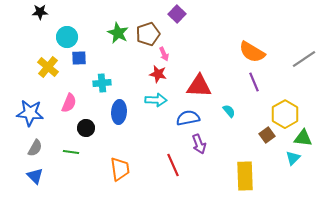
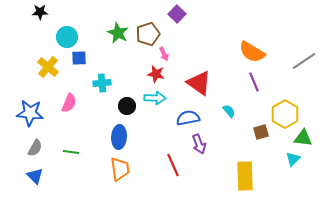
gray line: moved 2 px down
red star: moved 2 px left
red triangle: moved 3 px up; rotated 32 degrees clockwise
cyan arrow: moved 1 px left, 2 px up
blue ellipse: moved 25 px down
black circle: moved 41 px right, 22 px up
brown square: moved 6 px left, 3 px up; rotated 21 degrees clockwise
cyan triangle: moved 1 px down
